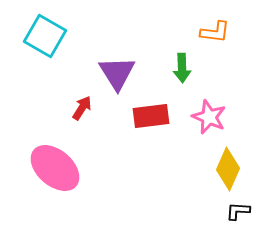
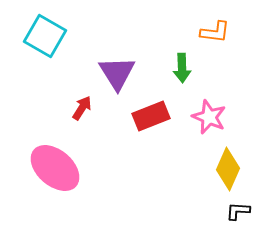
red rectangle: rotated 15 degrees counterclockwise
